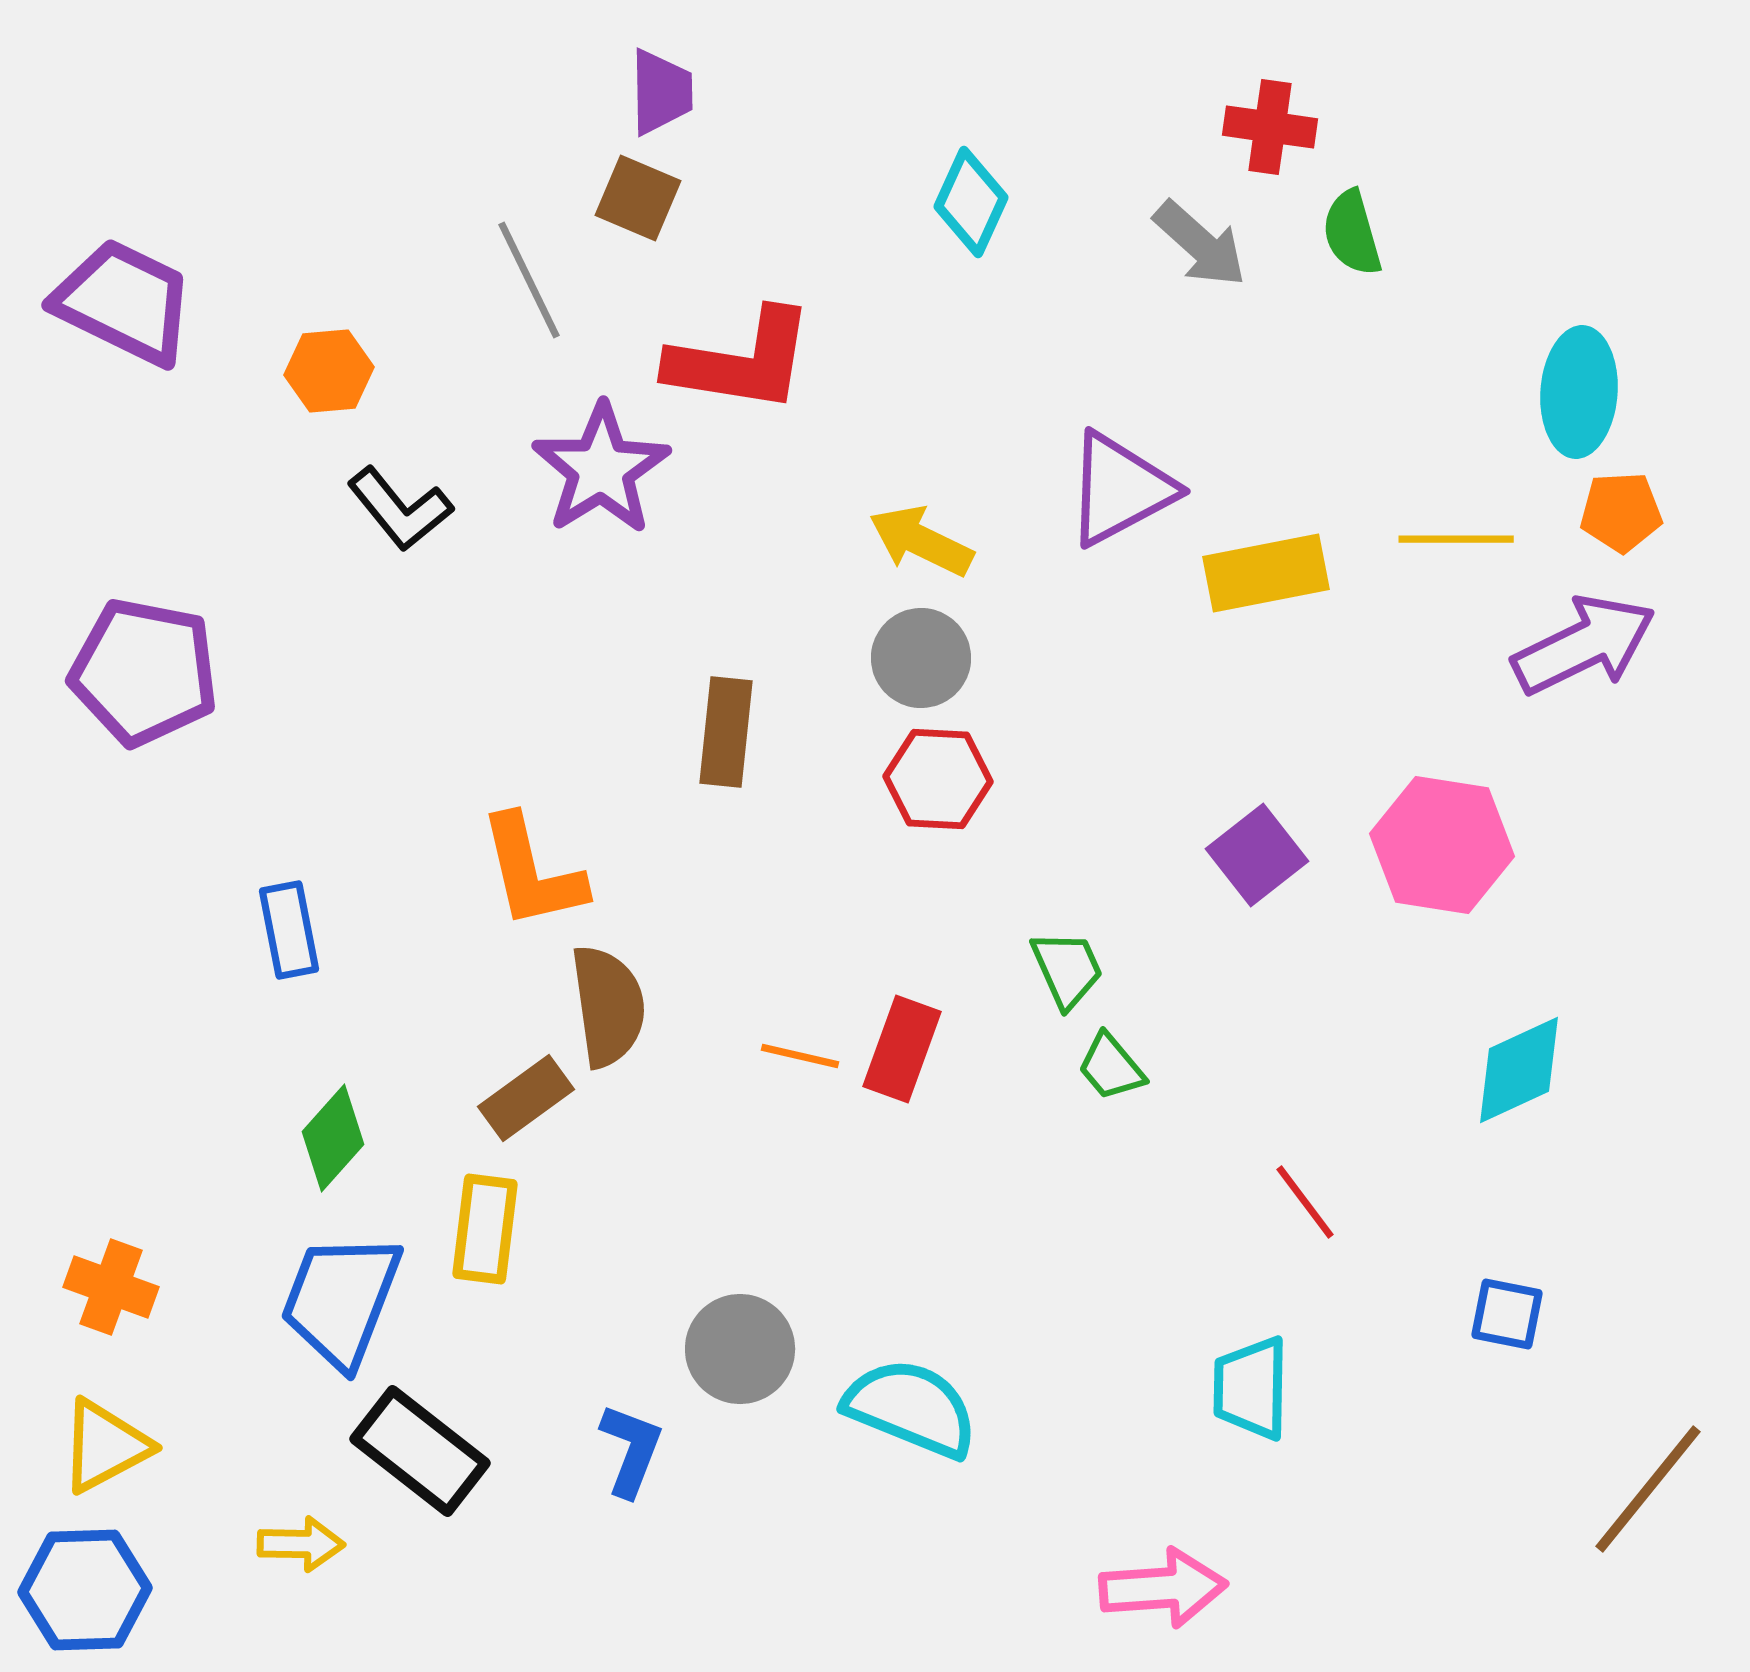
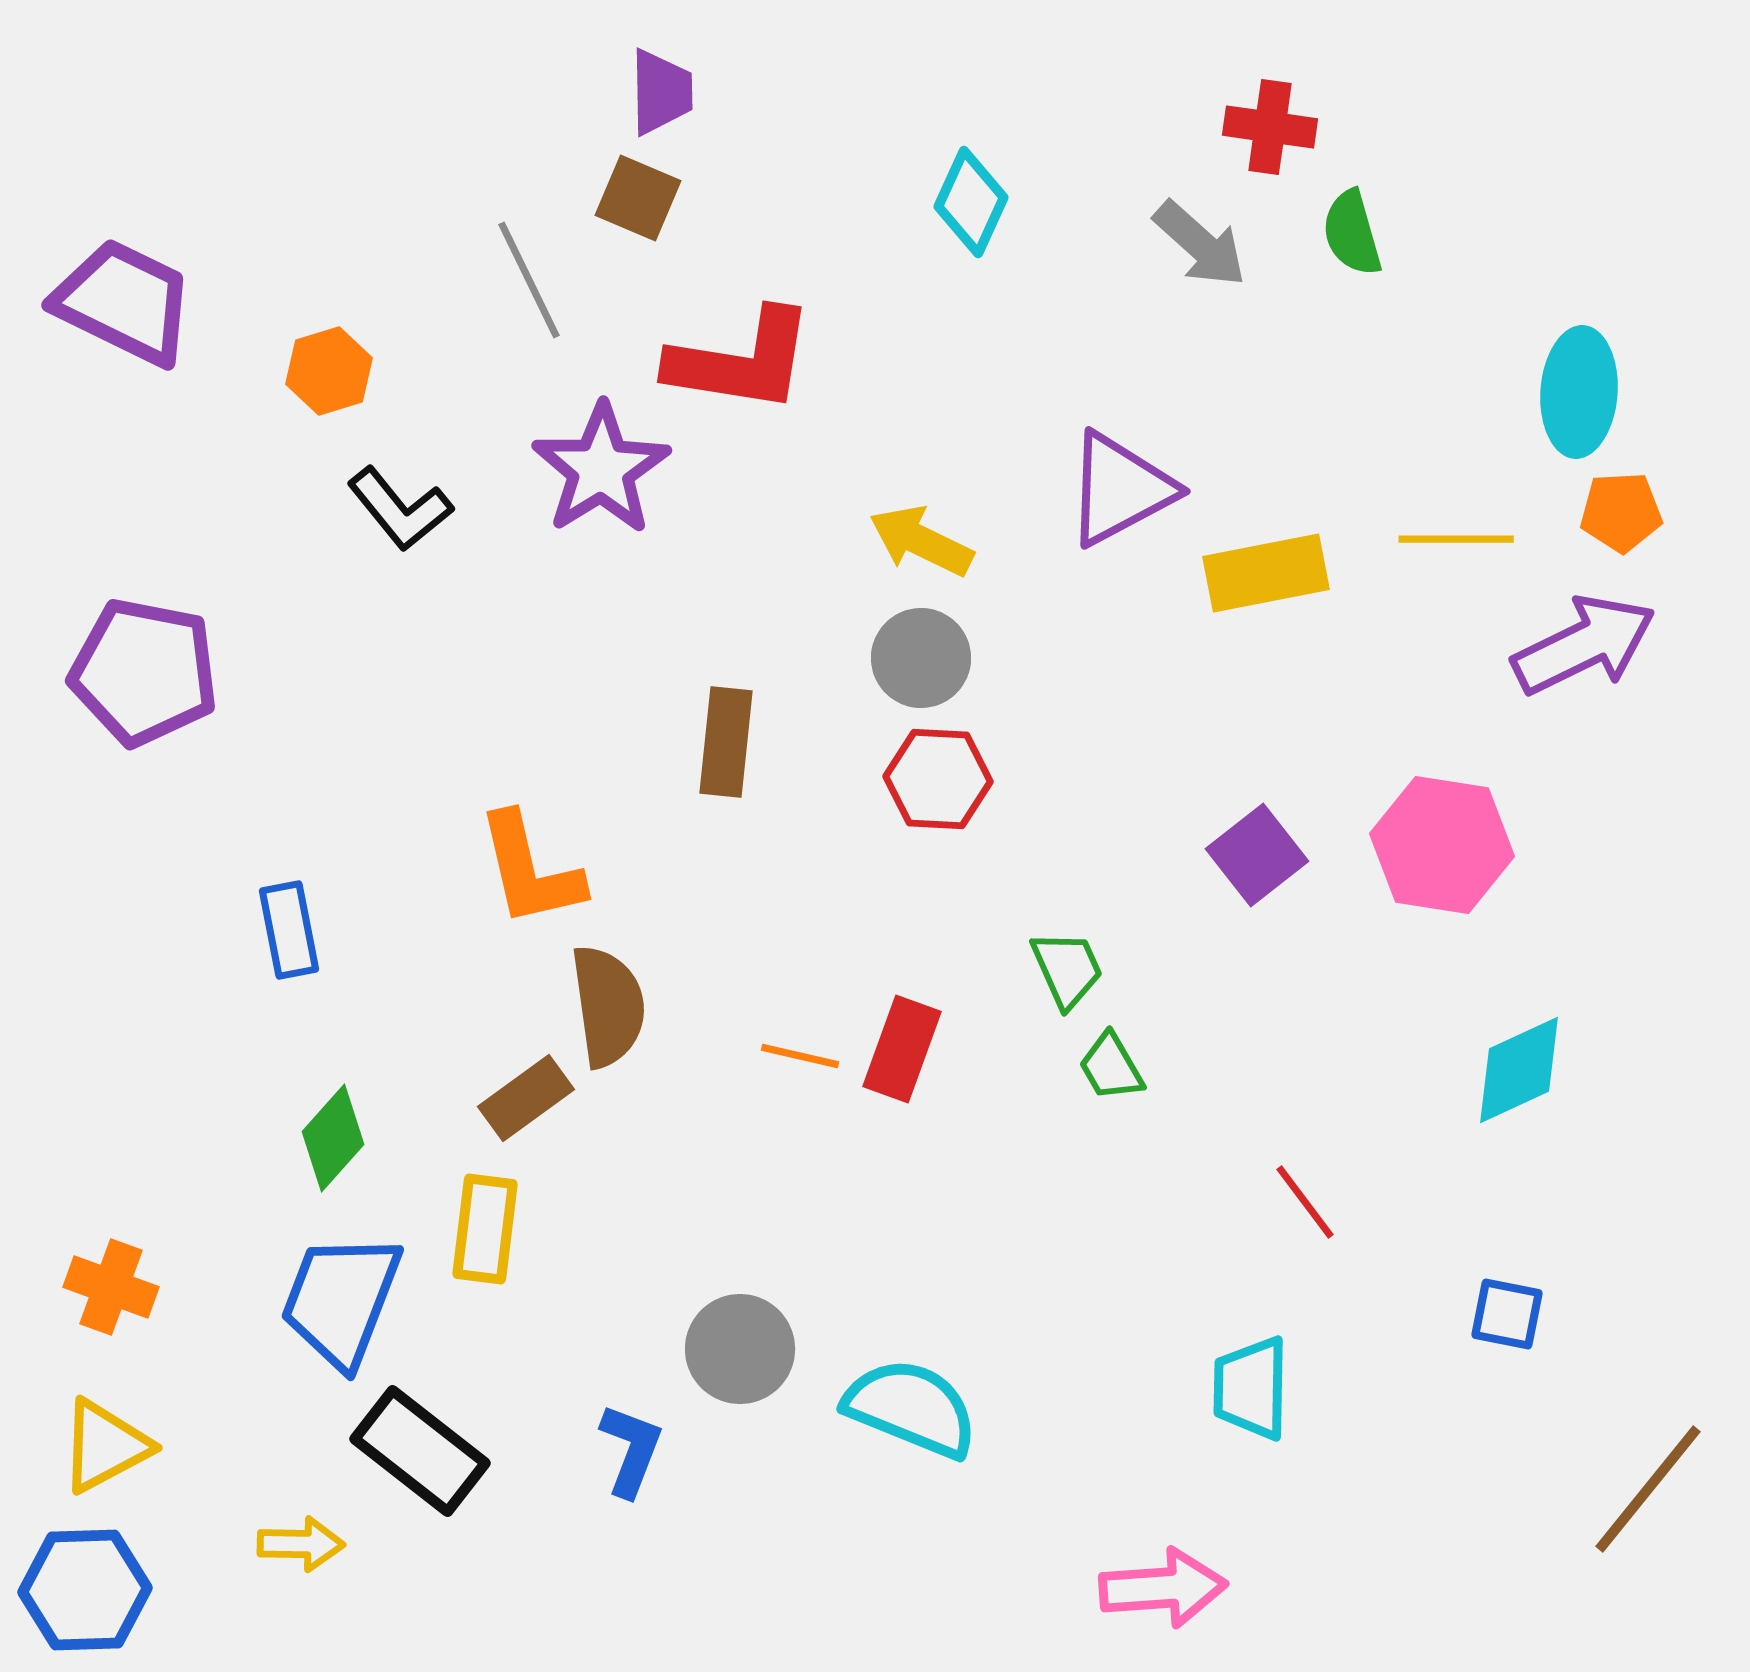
orange hexagon at (329, 371): rotated 12 degrees counterclockwise
brown rectangle at (726, 732): moved 10 px down
orange L-shape at (532, 872): moved 2 px left, 2 px up
green trapezoid at (1111, 1067): rotated 10 degrees clockwise
